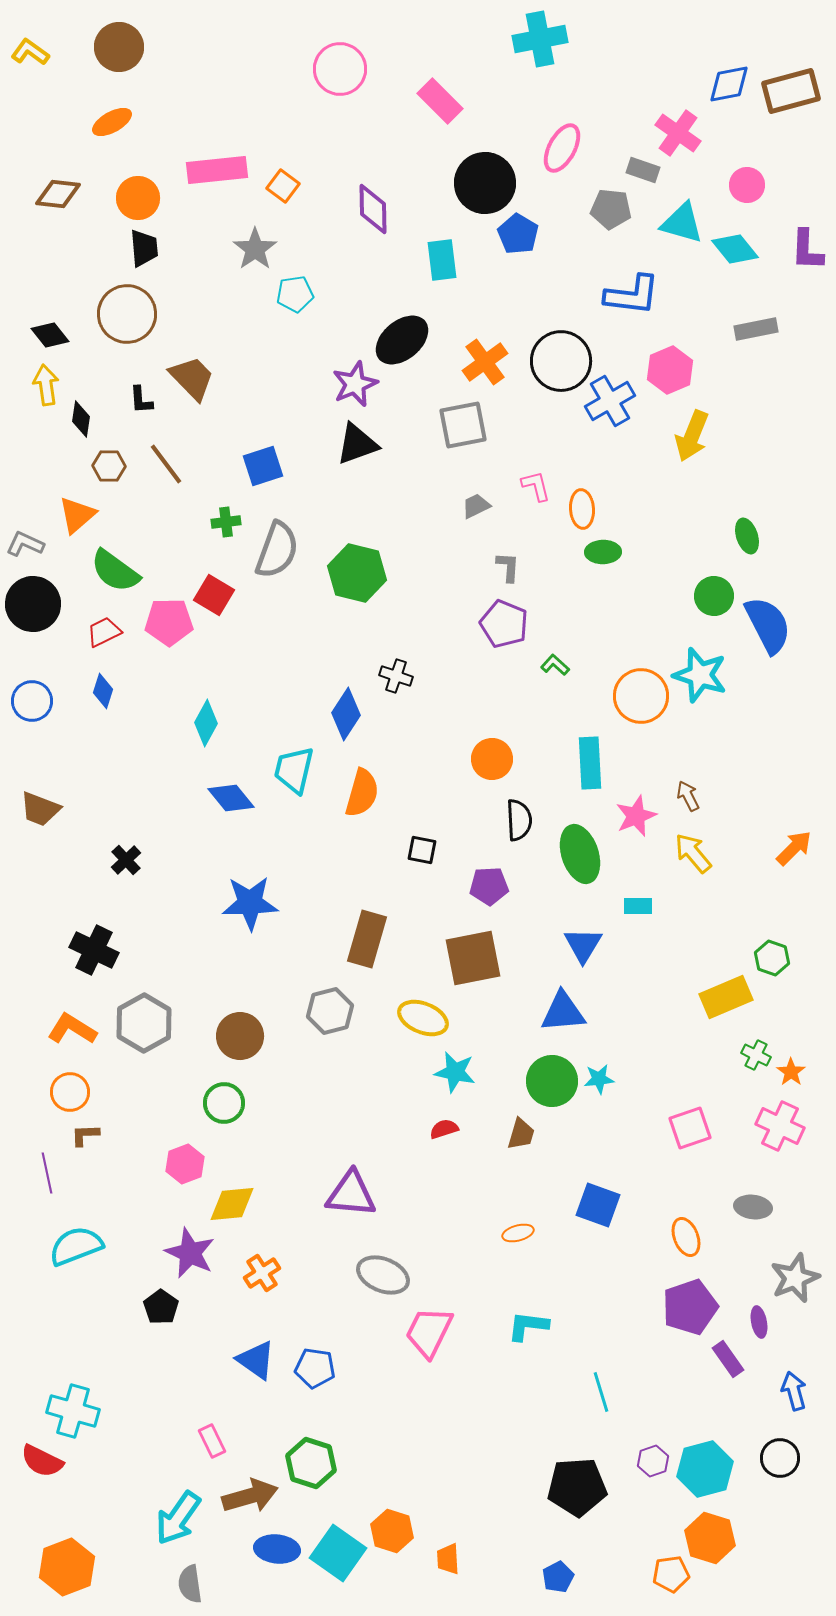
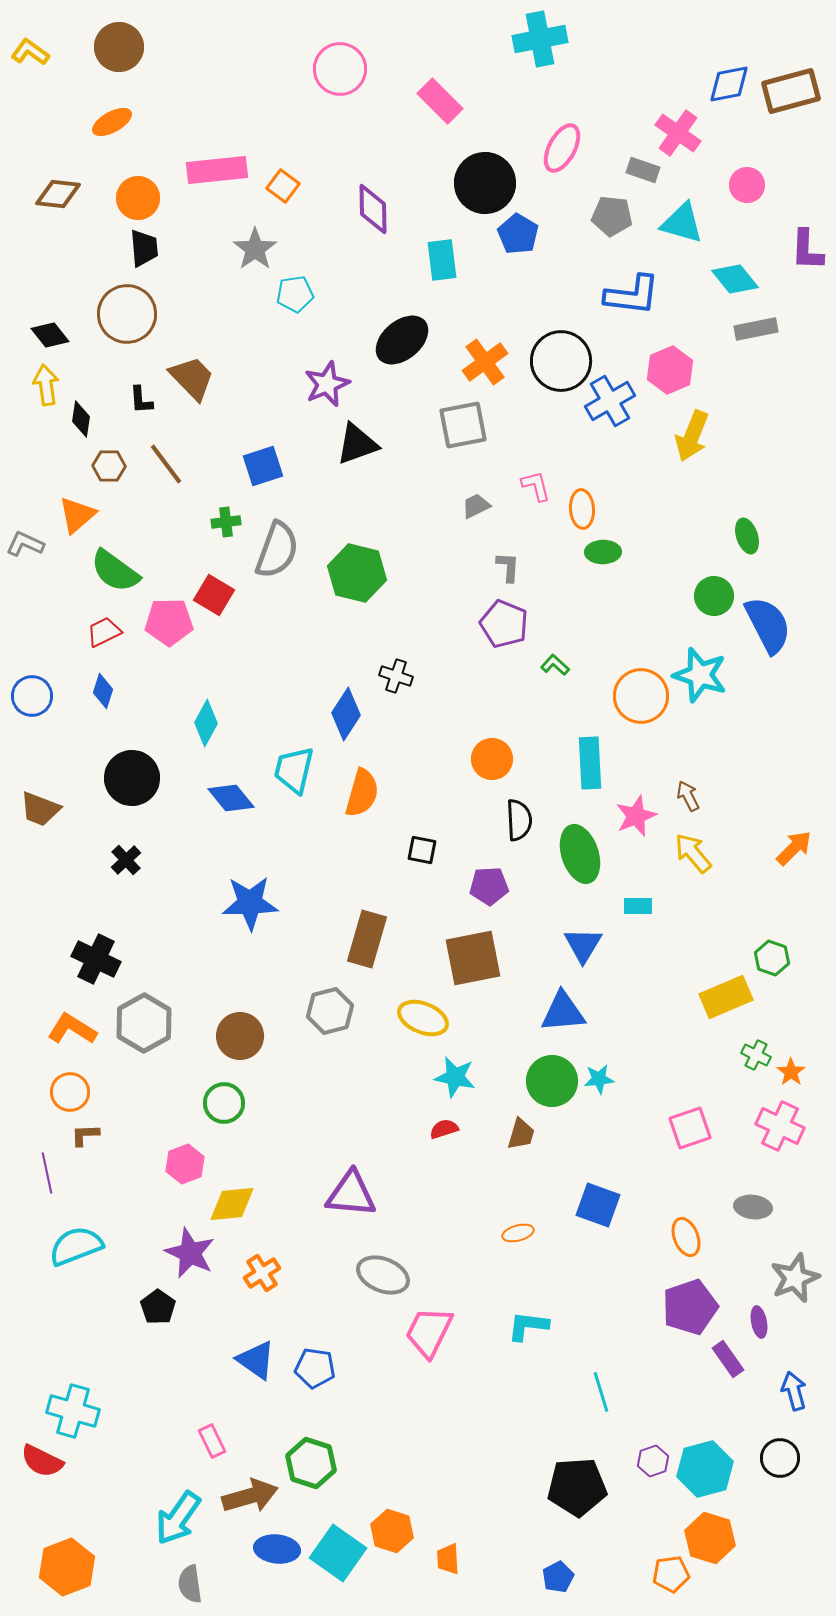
gray pentagon at (611, 209): moved 1 px right, 7 px down
cyan diamond at (735, 249): moved 30 px down
purple star at (355, 384): moved 28 px left
black circle at (33, 604): moved 99 px right, 174 px down
blue circle at (32, 701): moved 5 px up
black cross at (94, 950): moved 2 px right, 9 px down
cyan star at (455, 1072): moved 5 px down
black pentagon at (161, 1307): moved 3 px left
